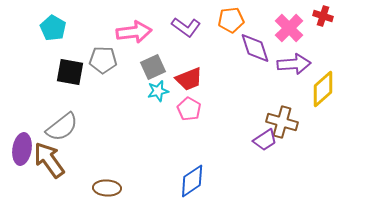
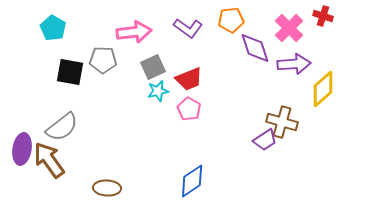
purple L-shape: moved 2 px right, 1 px down
